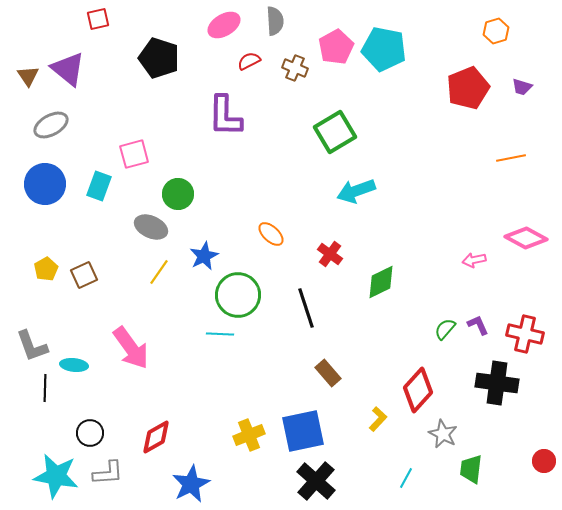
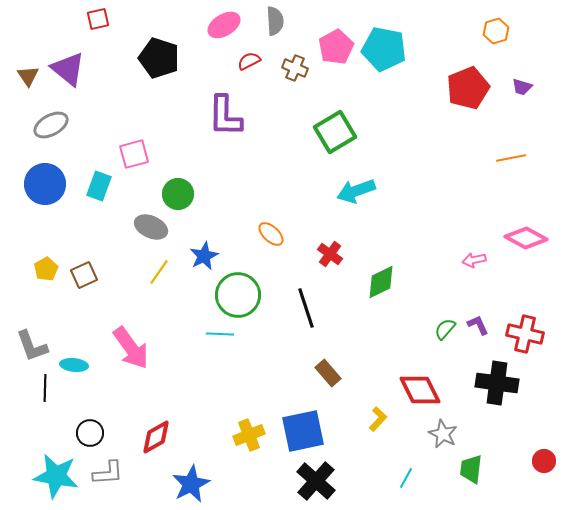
red diamond at (418, 390): moved 2 px right; rotated 69 degrees counterclockwise
